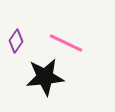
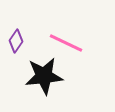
black star: moved 1 px left, 1 px up
